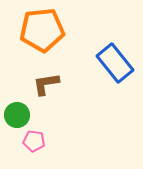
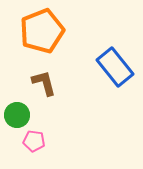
orange pentagon: moved 1 px down; rotated 15 degrees counterclockwise
blue rectangle: moved 4 px down
brown L-shape: moved 2 px left, 1 px up; rotated 84 degrees clockwise
